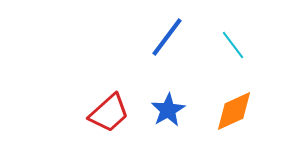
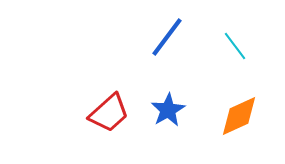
cyan line: moved 2 px right, 1 px down
orange diamond: moved 5 px right, 5 px down
